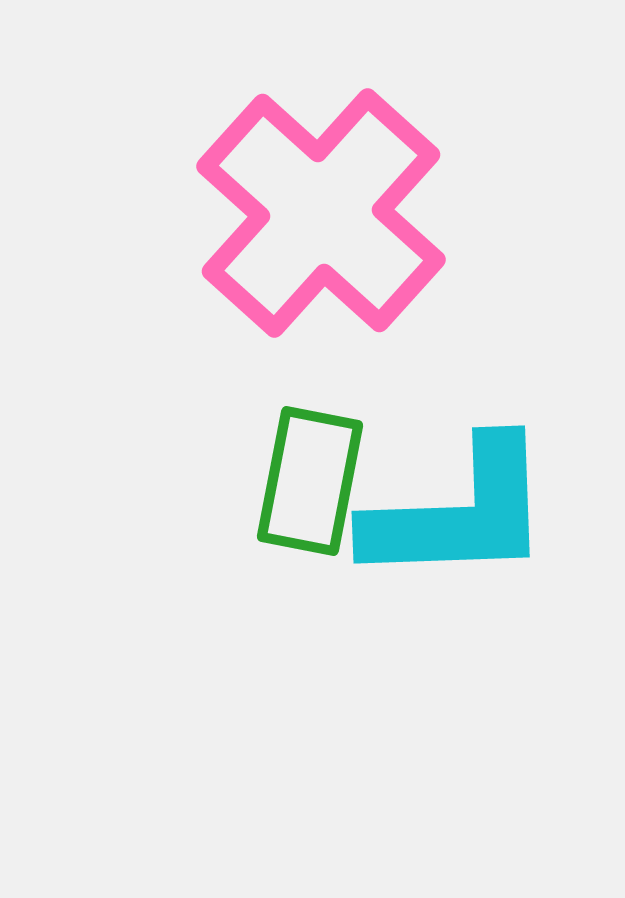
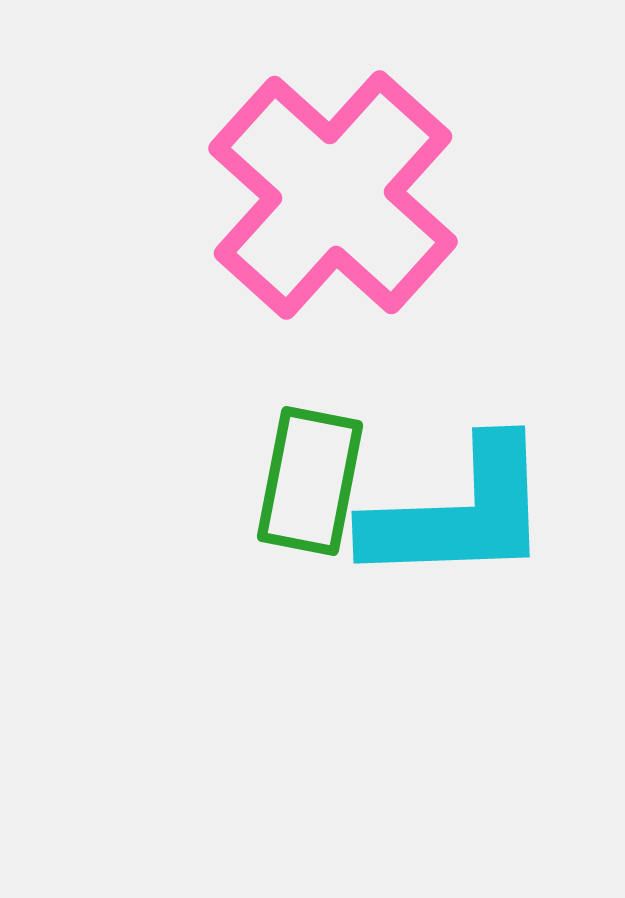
pink cross: moved 12 px right, 18 px up
